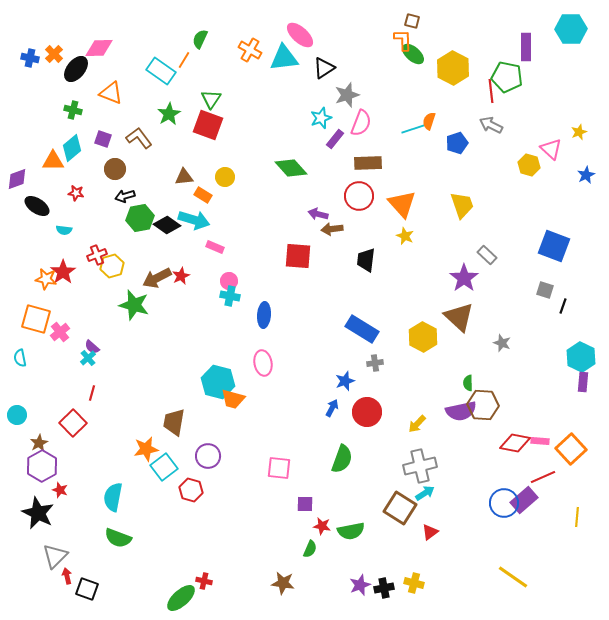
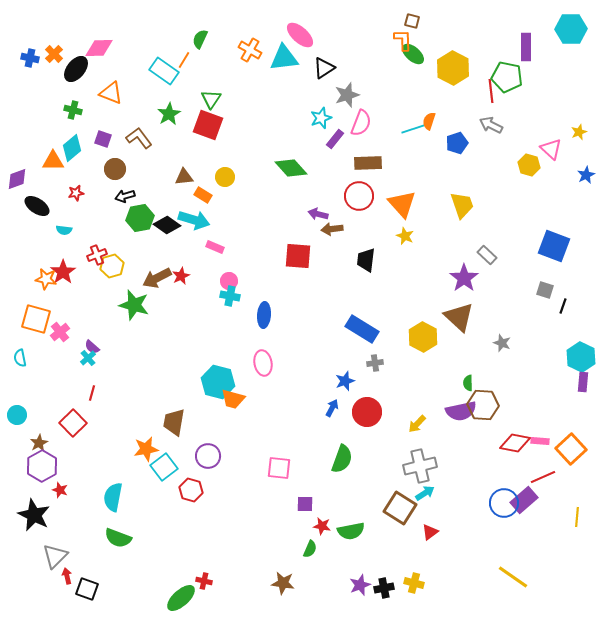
cyan rectangle at (161, 71): moved 3 px right
red star at (76, 193): rotated 21 degrees counterclockwise
black star at (38, 513): moved 4 px left, 2 px down
